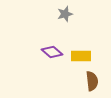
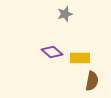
yellow rectangle: moved 1 px left, 2 px down
brown semicircle: rotated 18 degrees clockwise
